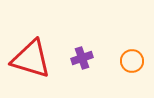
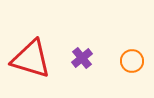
purple cross: rotated 20 degrees counterclockwise
